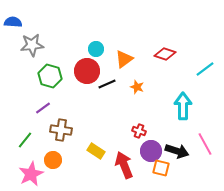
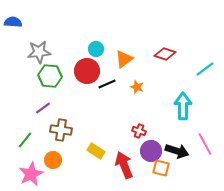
gray star: moved 7 px right, 7 px down
green hexagon: rotated 10 degrees counterclockwise
